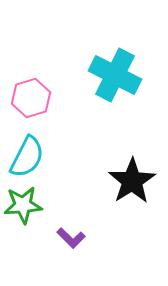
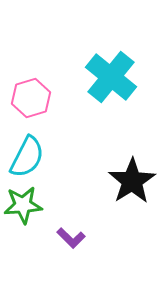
cyan cross: moved 4 px left, 2 px down; rotated 12 degrees clockwise
